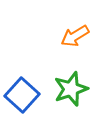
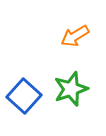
blue square: moved 2 px right, 1 px down
